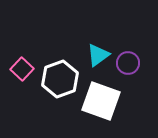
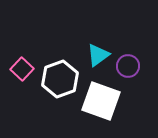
purple circle: moved 3 px down
